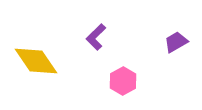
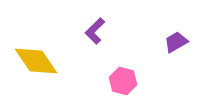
purple L-shape: moved 1 px left, 6 px up
pink hexagon: rotated 16 degrees counterclockwise
